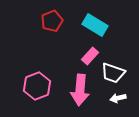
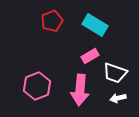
pink rectangle: rotated 18 degrees clockwise
white trapezoid: moved 2 px right
